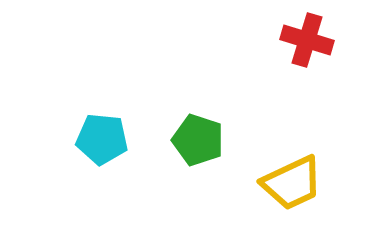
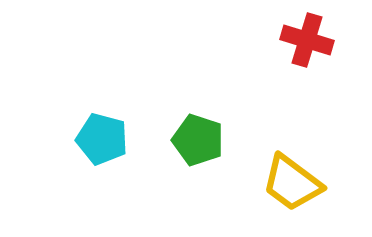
cyan pentagon: rotated 9 degrees clockwise
yellow trapezoid: rotated 62 degrees clockwise
